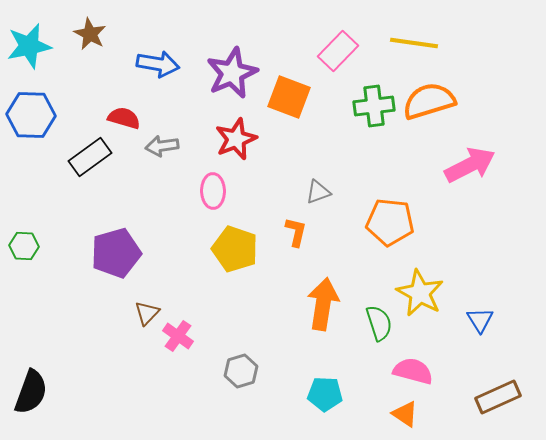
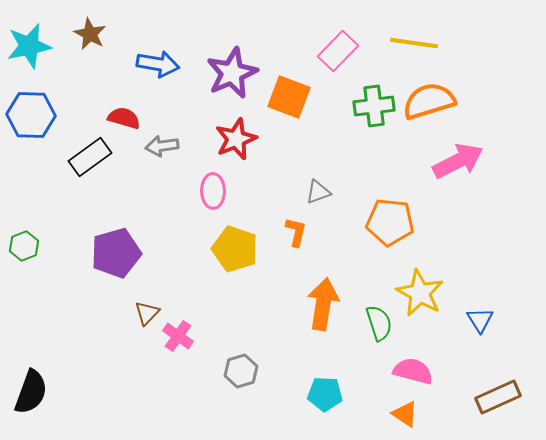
pink arrow: moved 12 px left, 4 px up
green hexagon: rotated 24 degrees counterclockwise
